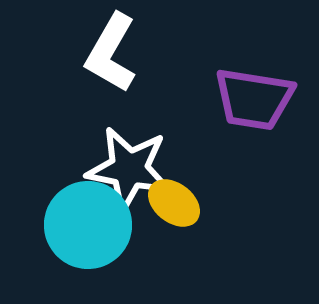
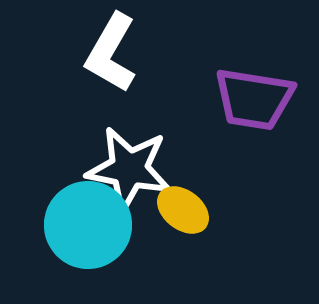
yellow ellipse: moved 9 px right, 7 px down
